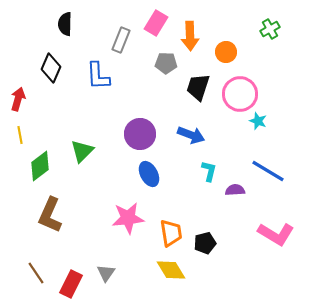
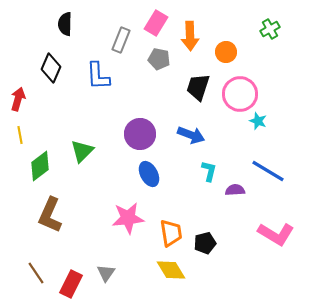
gray pentagon: moved 7 px left, 4 px up; rotated 10 degrees clockwise
